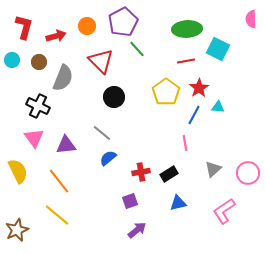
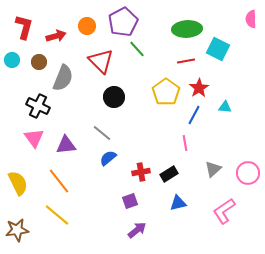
cyan triangle: moved 7 px right
yellow semicircle: moved 12 px down
brown star: rotated 15 degrees clockwise
